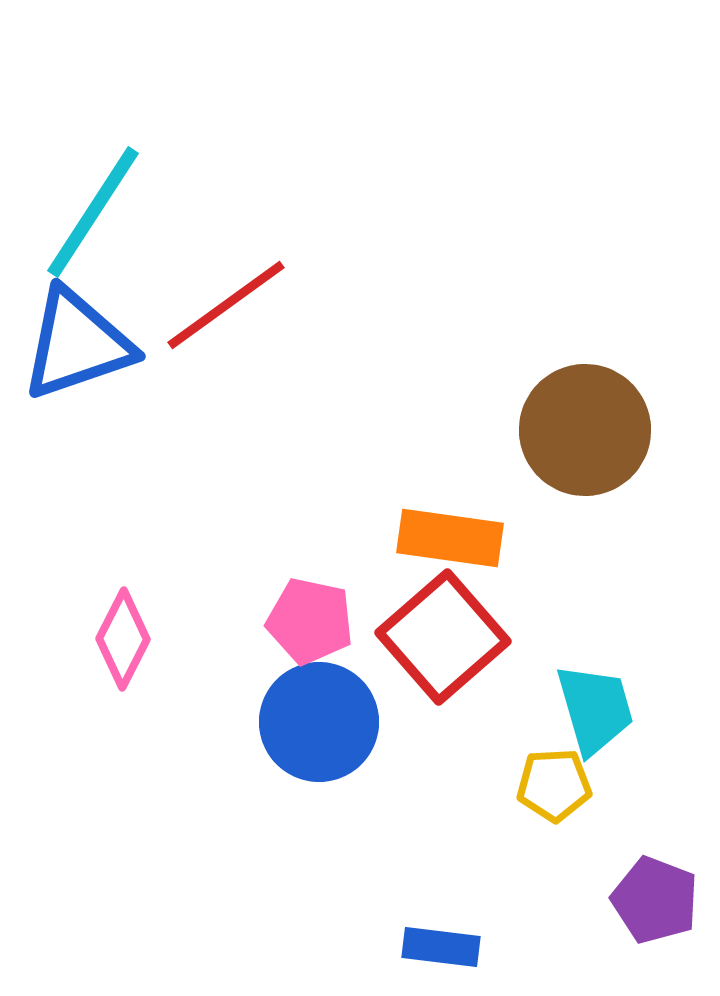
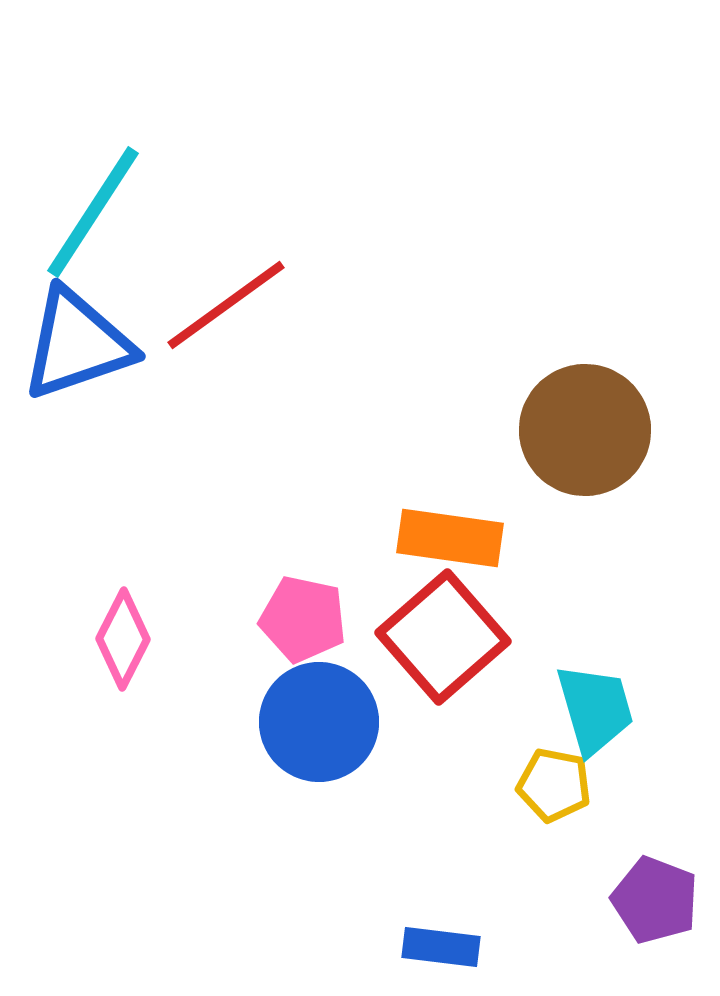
pink pentagon: moved 7 px left, 2 px up
yellow pentagon: rotated 14 degrees clockwise
